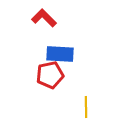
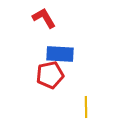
red L-shape: rotated 15 degrees clockwise
